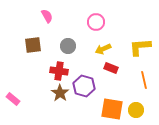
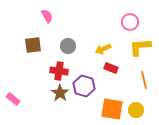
pink circle: moved 34 px right
